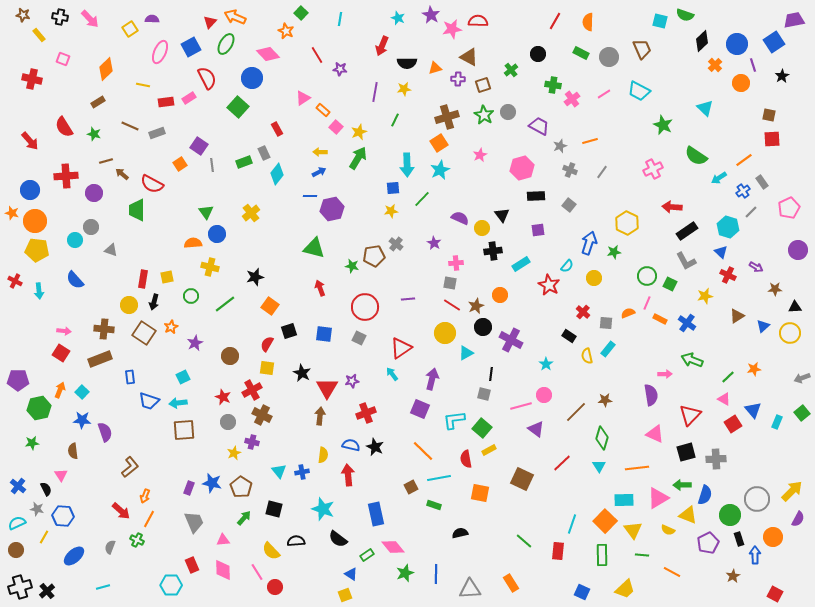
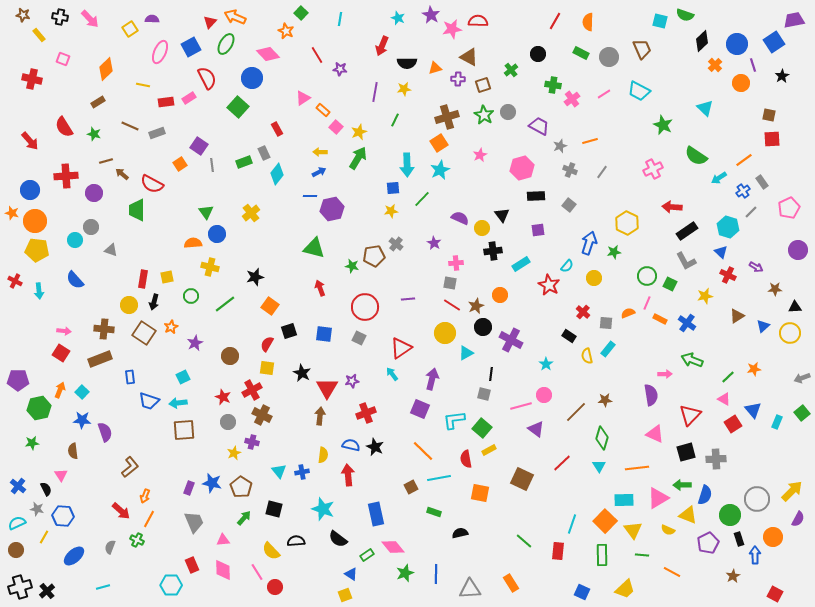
green rectangle at (434, 505): moved 7 px down
